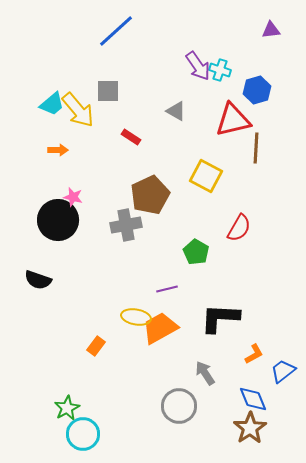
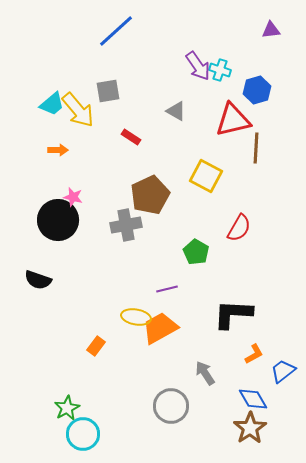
gray square: rotated 10 degrees counterclockwise
black L-shape: moved 13 px right, 4 px up
blue diamond: rotated 8 degrees counterclockwise
gray circle: moved 8 px left
